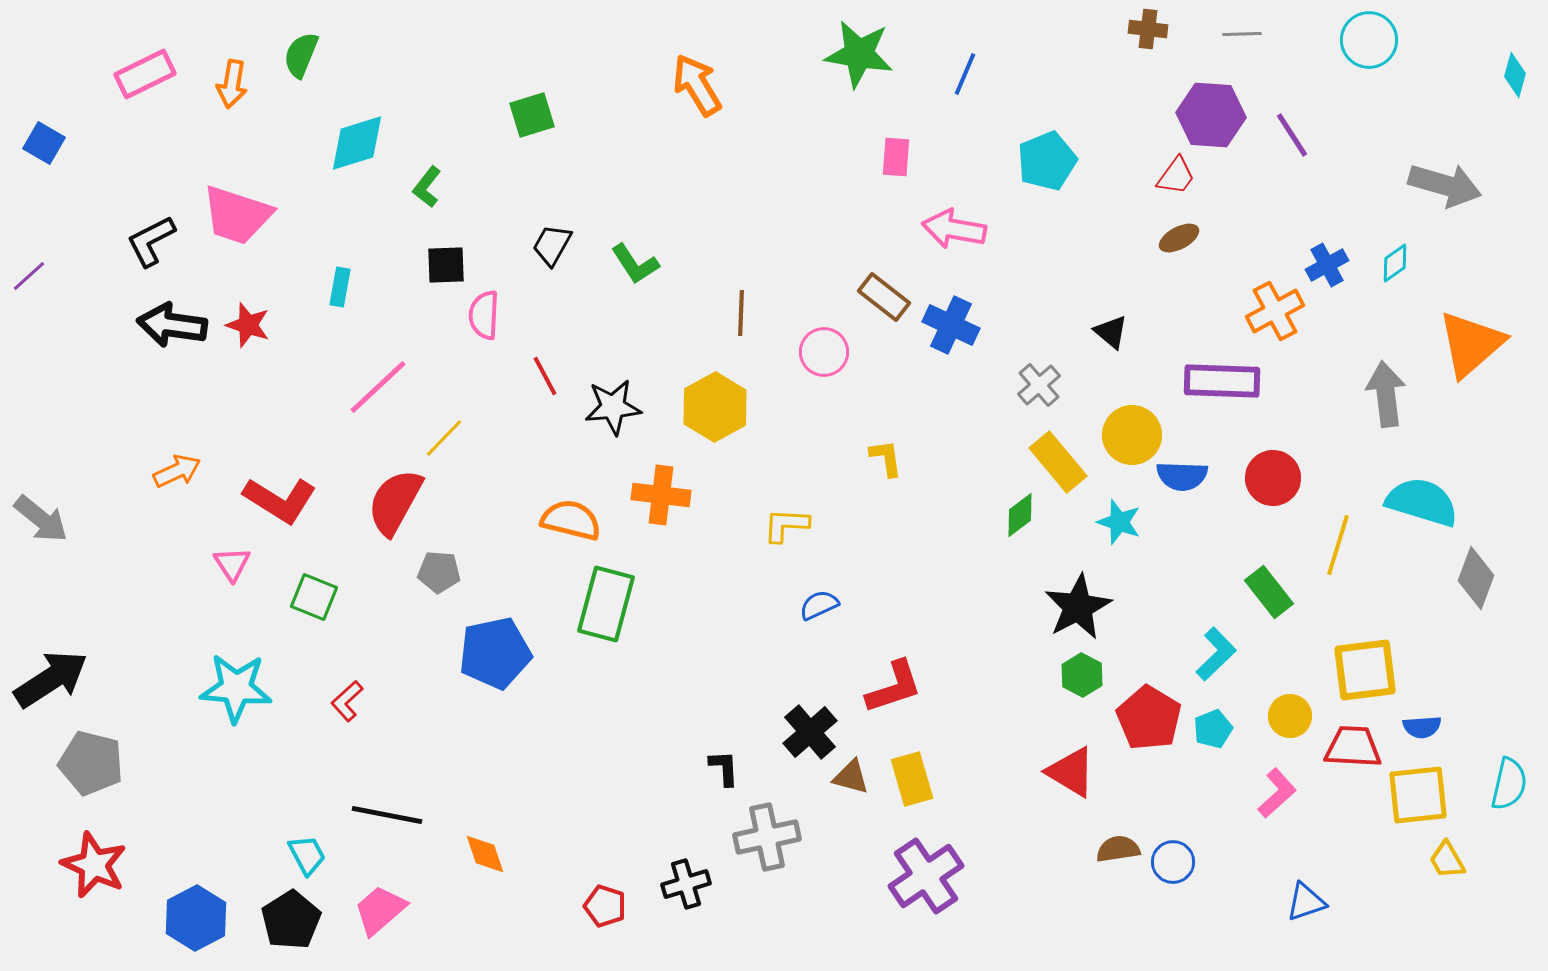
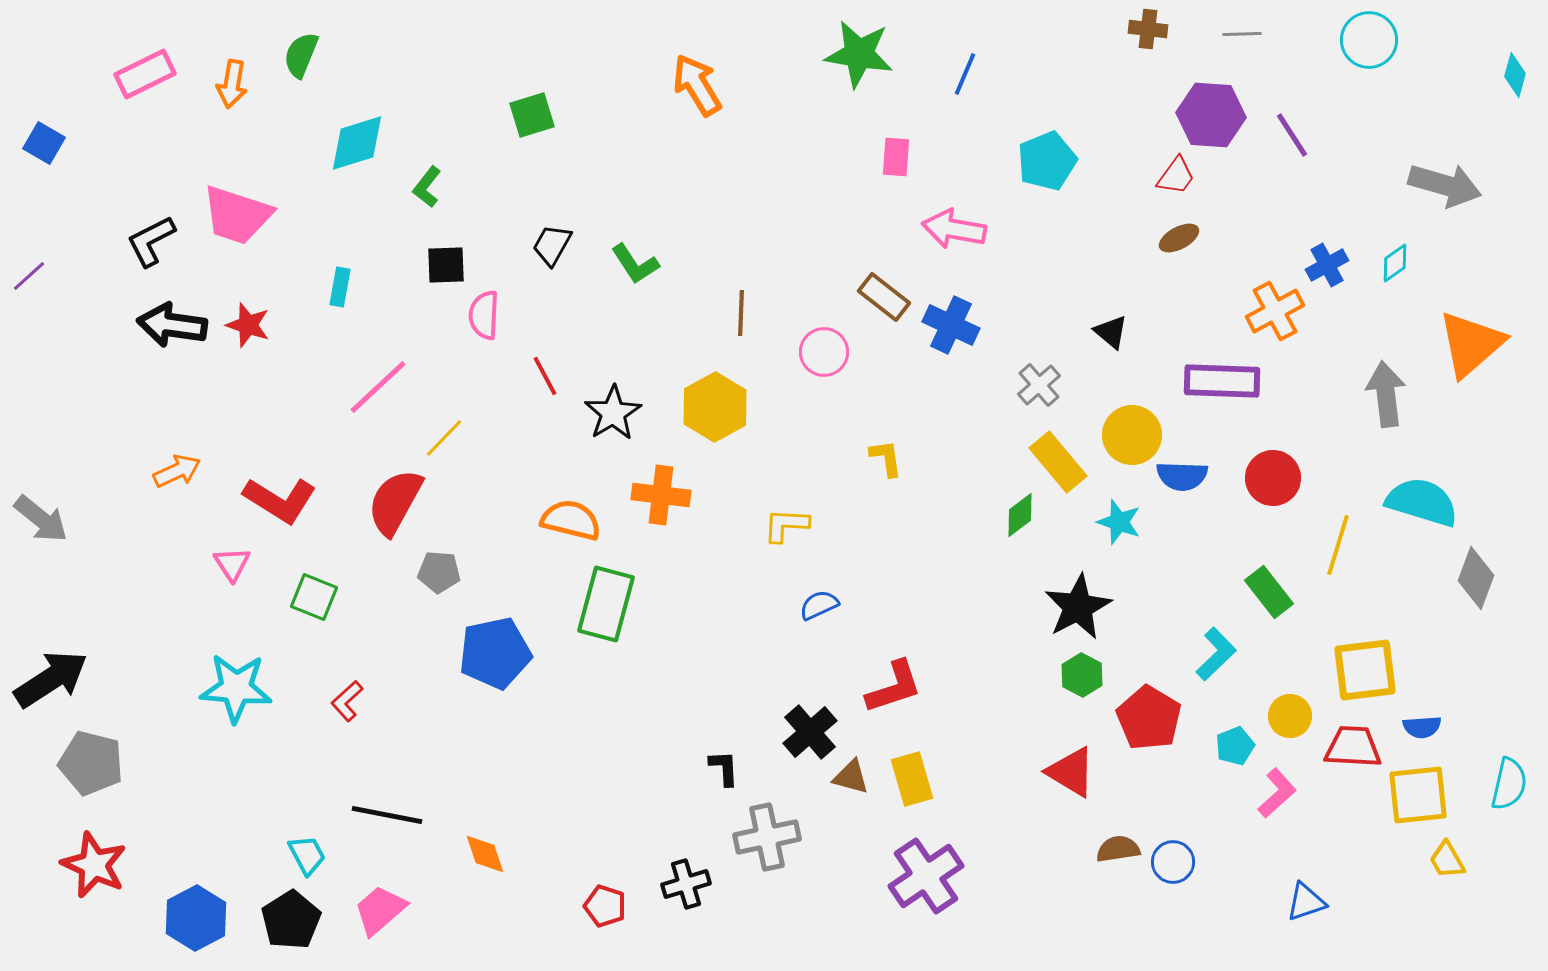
black star at (613, 407): moved 6 px down; rotated 26 degrees counterclockwise
cyan pentagon at (1213, 729): moved 22 px right, 17 px down
